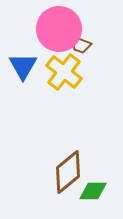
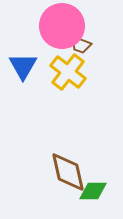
pink circle: moved 3 px right, 3 px up
yellow cross: moved 4 px right
brown diamond: rotated 63 degrees counterclockwise
